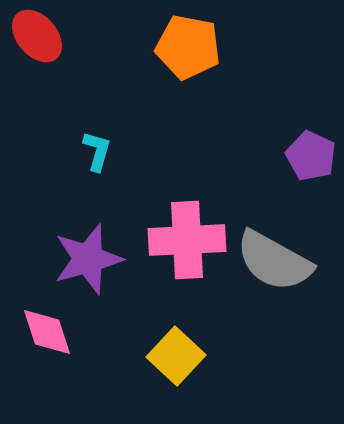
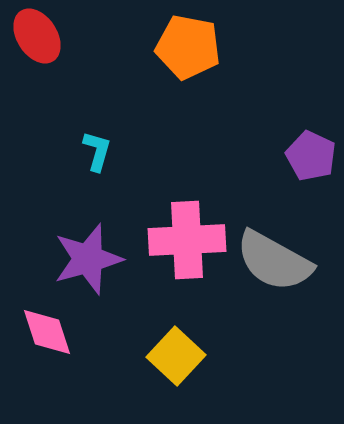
red ellipse: rotated 8 degrees clockwise
